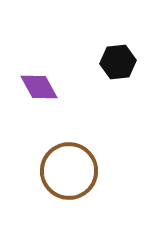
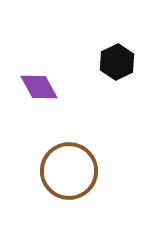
black hexagon: moved 1 px left; rotated 20 degrees counterclockwise
